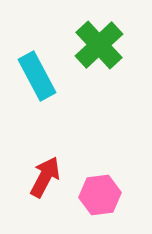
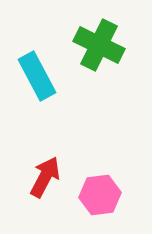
green cross: rotated 21 degrees counterclockwise
